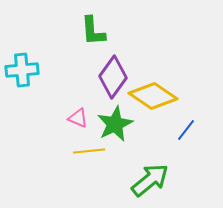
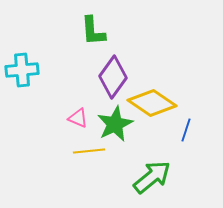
yellow diamond: moved 1 px left, 7 px down
blue line: rotated 20 degrees counterclockwise
green arrow: moved 2 px right, 3 px up
